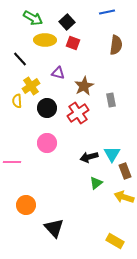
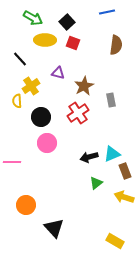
black circle: moved 6 px left, 9 px down
cyan triangle: rotated 36 degrees clockwise
